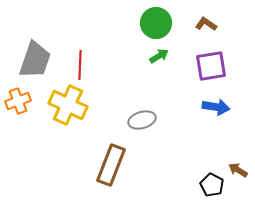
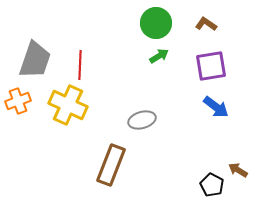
blue arrow: rotated 28 degrees clockwise
